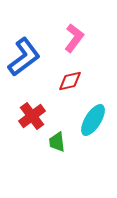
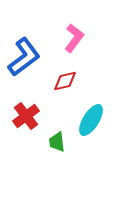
red diamond: moved 5 px left
red cross: moved 6 px left
cyan ellipse: moved 2 px left
